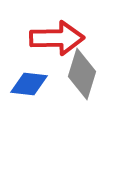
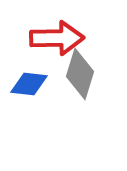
gray diamond: moved 2 px left
